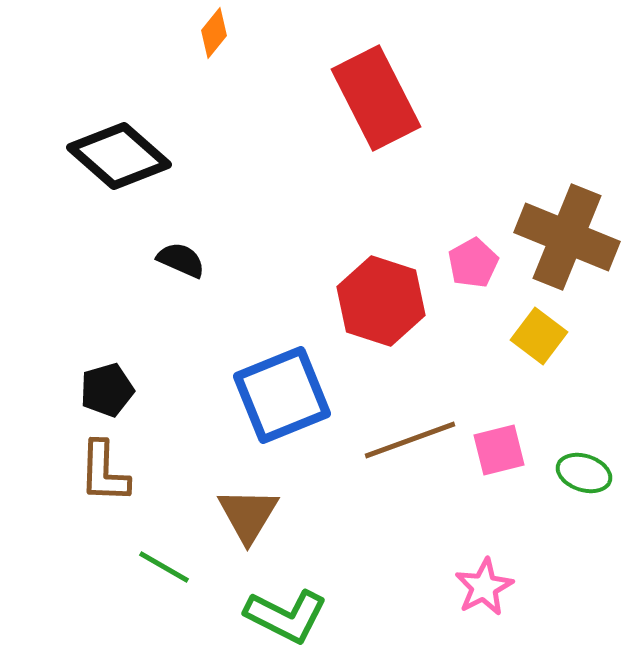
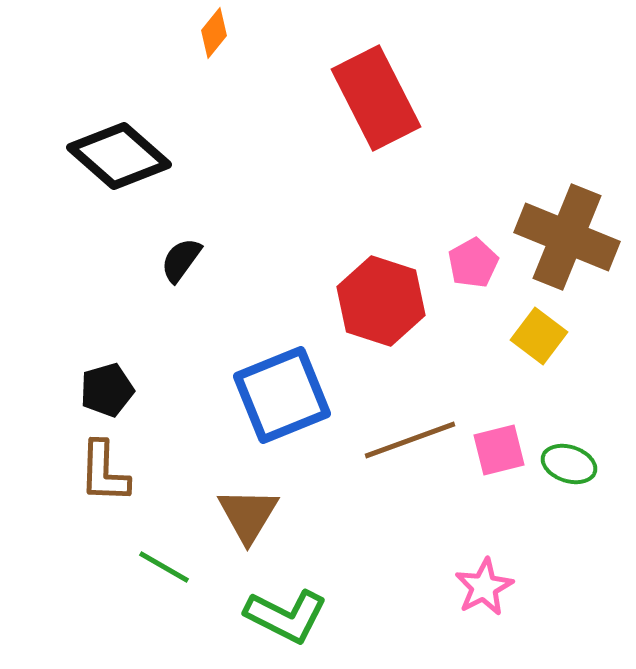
black semicircle: rotated 78 degrees counterclockwise
green ellipse: moved 15 px left, 9 px up
